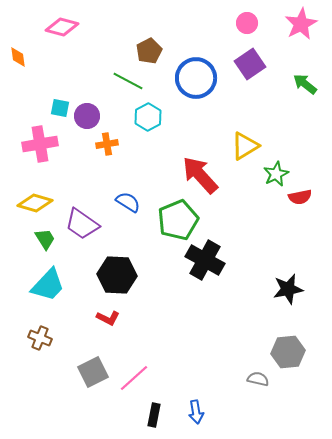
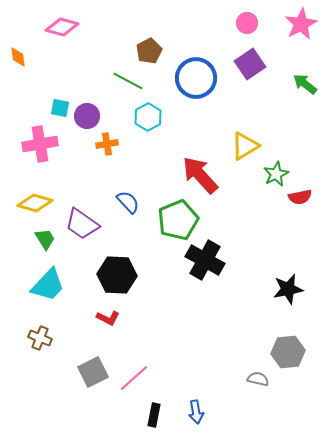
blue semicircle: rotated 15 degrees clockwise
